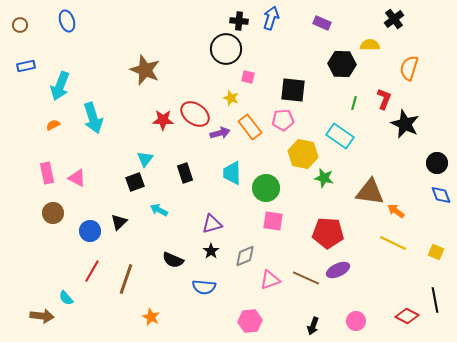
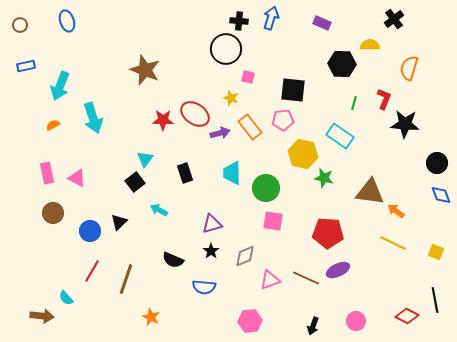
black star at (405, 124): rotated 20 degrees counterclockwise
black square at (135, 182): rotated 18 degrees counterclockwise
